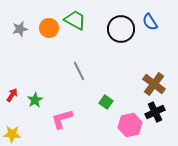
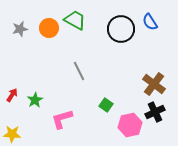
green square: moved 3 px down
